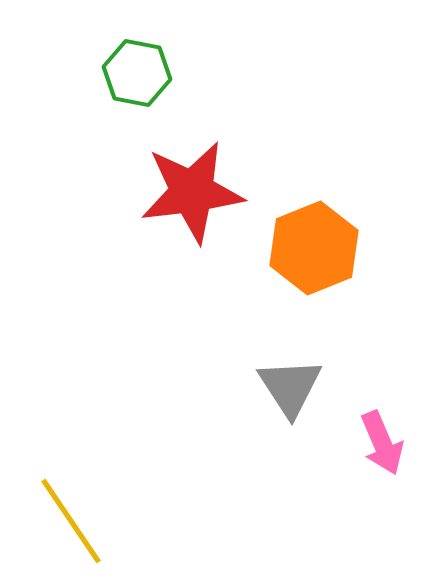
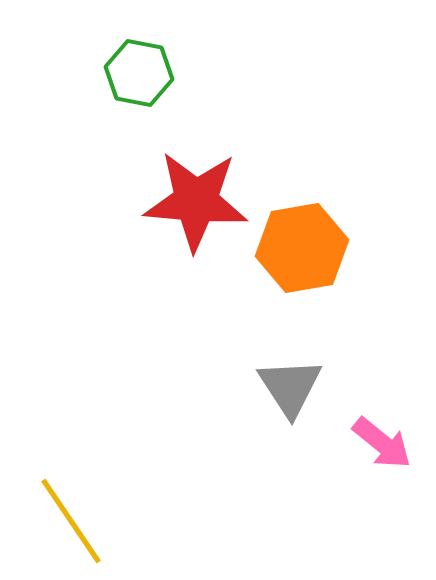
green hexagon: moved 2 px right
red star: moved 4 px right, 9 px down; rotated 12 degrees clockwise
orange hexagon: moved 12 px left; rotated 12 degrees clockwise
pink arrow: rotated 28 degrees counterclockwise
